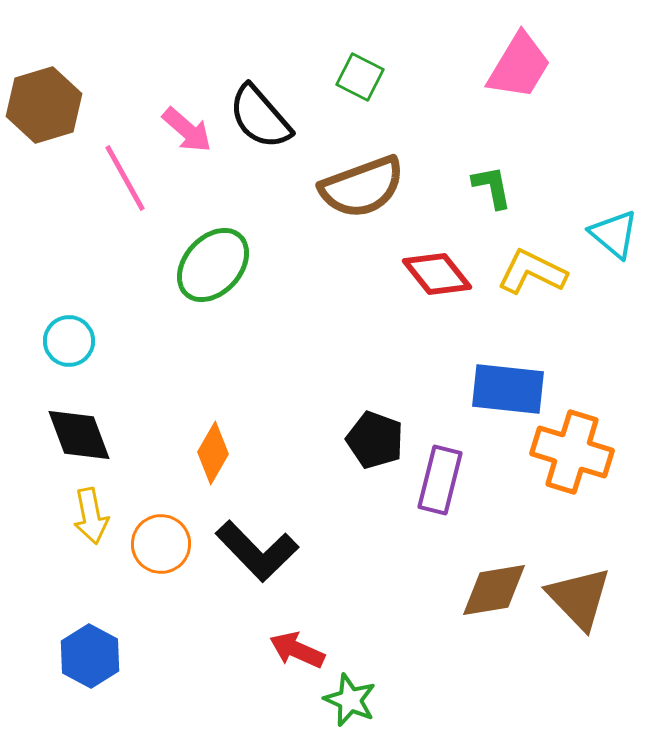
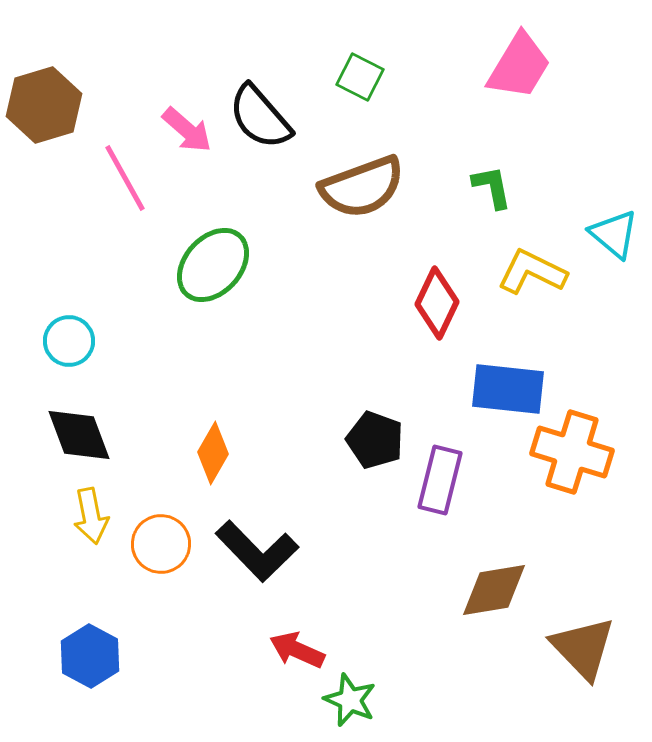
red diamond: moved 29 px down; rotated 64 degrees clockwise
brown triangle: moved 4 px right, 50 px down
